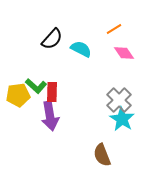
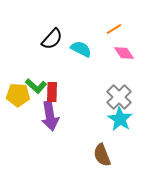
yellow pentagon: rotated 10 degrees clockwise
gray cross: moved 3 px up
cyan star: moved 2 px left
